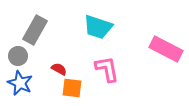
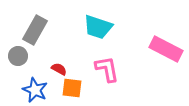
blue star: moved 15 px right, 7 px down
